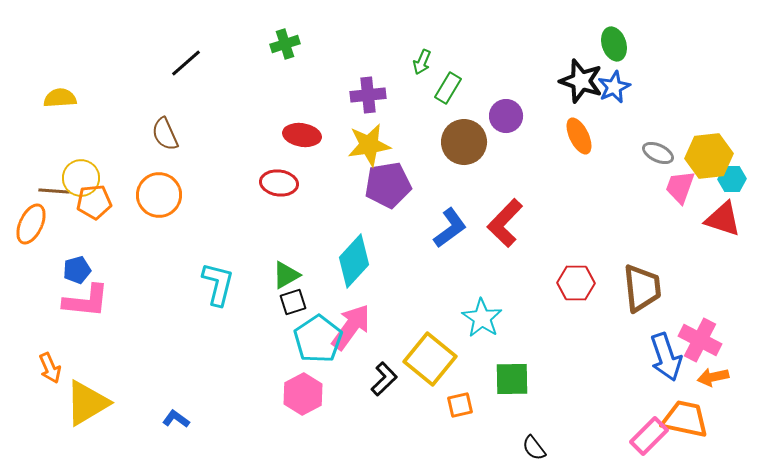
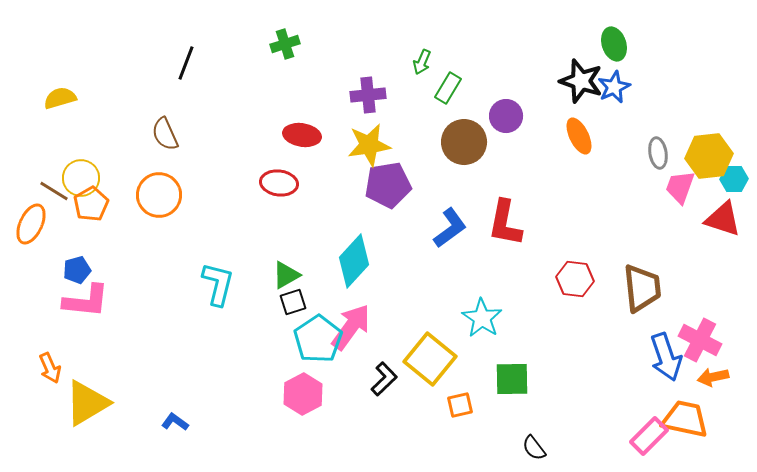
black line at (186, 63): rotated 28 degrees counterclockwise
yellow semicircle at (60, 98): rotated 12 degrees counterclockwise
gray ellipse at (658, 153): rotated 56 degrees clockwise
cyan hexagon at (732, 179): moved 2 px right
brown line at (54, 191): rotated 28 degrees clockwise
orange pentagon at (94, 202): moved 3 px left, 2 px down; rotated 24 degrees counterclockwise
red L-shape at (505, 223): rotated 33 degrees counterclockwise
red hexagon at (576, 283): moved 1 px left, 4 px up; rotated 6 degrees clockwise
blue L-shape at (176, 419): moved 1 px left, 3 px down
